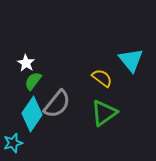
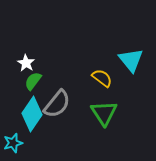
green triangle: rotated 28 degrees counterclockwise
